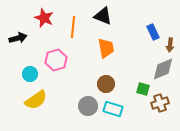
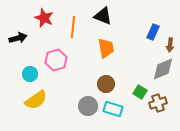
blue rectangle: rotated 49 degrees clockwise
green square: moved 3 px left, 3 px down; rotated 16 degrees clockwise
brown cross: moved 2 px left
